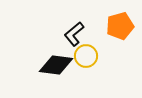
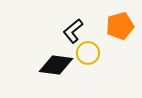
black L-shape: moved 1 px left, 3 px up
yellow circle: moved 2 px right, 3 px up
